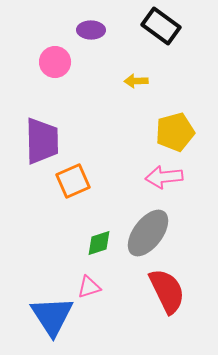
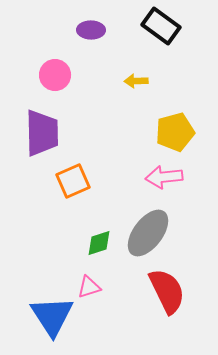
pink circle: moved 13 px down
purple trapezoid: moved 8 px up
